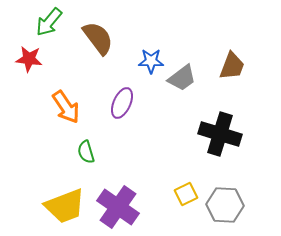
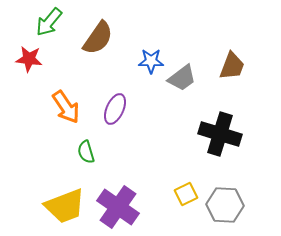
brown semicircle: rotated 72 degrees clockwise
purple ellipse: moved 7 px left, 6 px down
